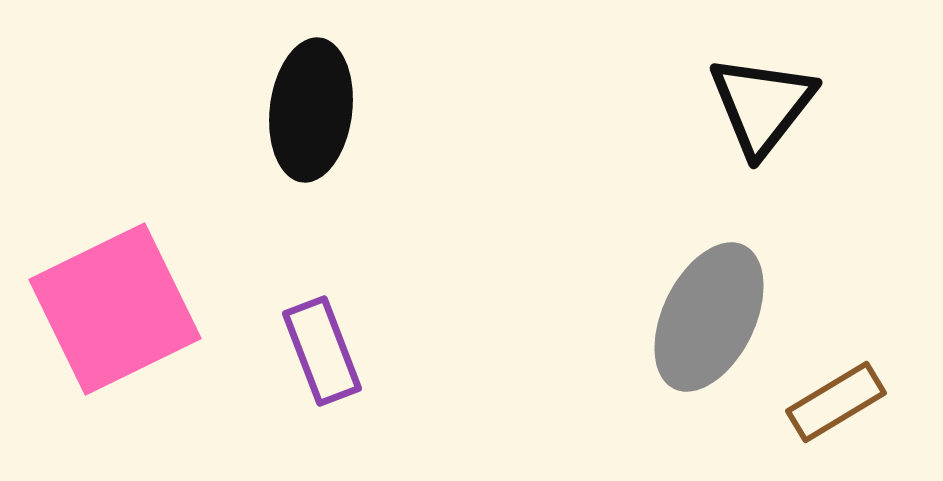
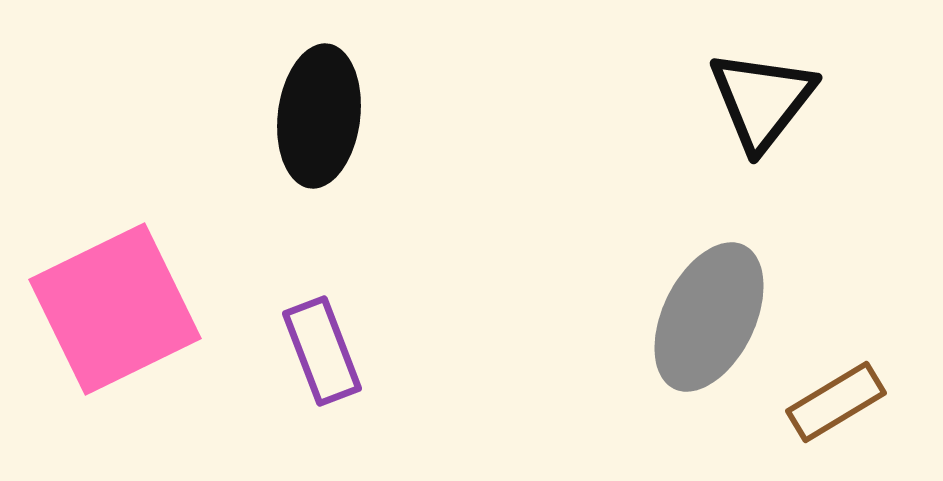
black triangle: moved 5 px up
black ellipse: moved 8 px right, 6 px down
